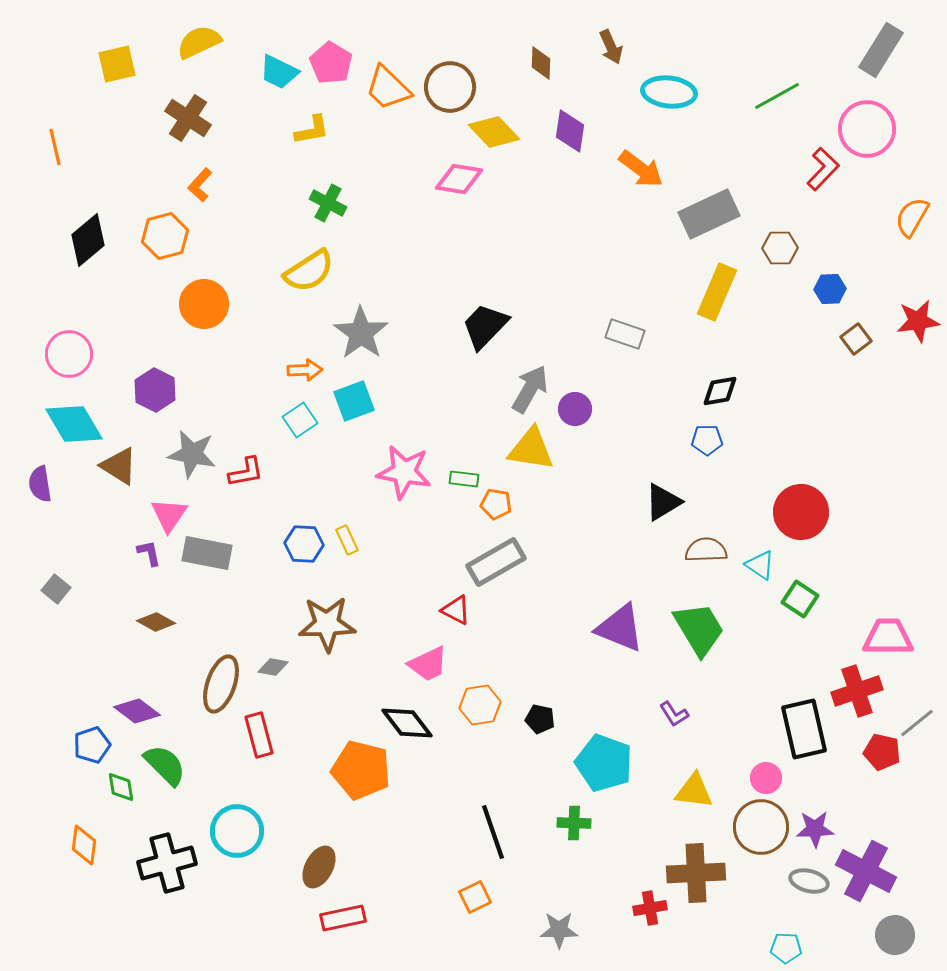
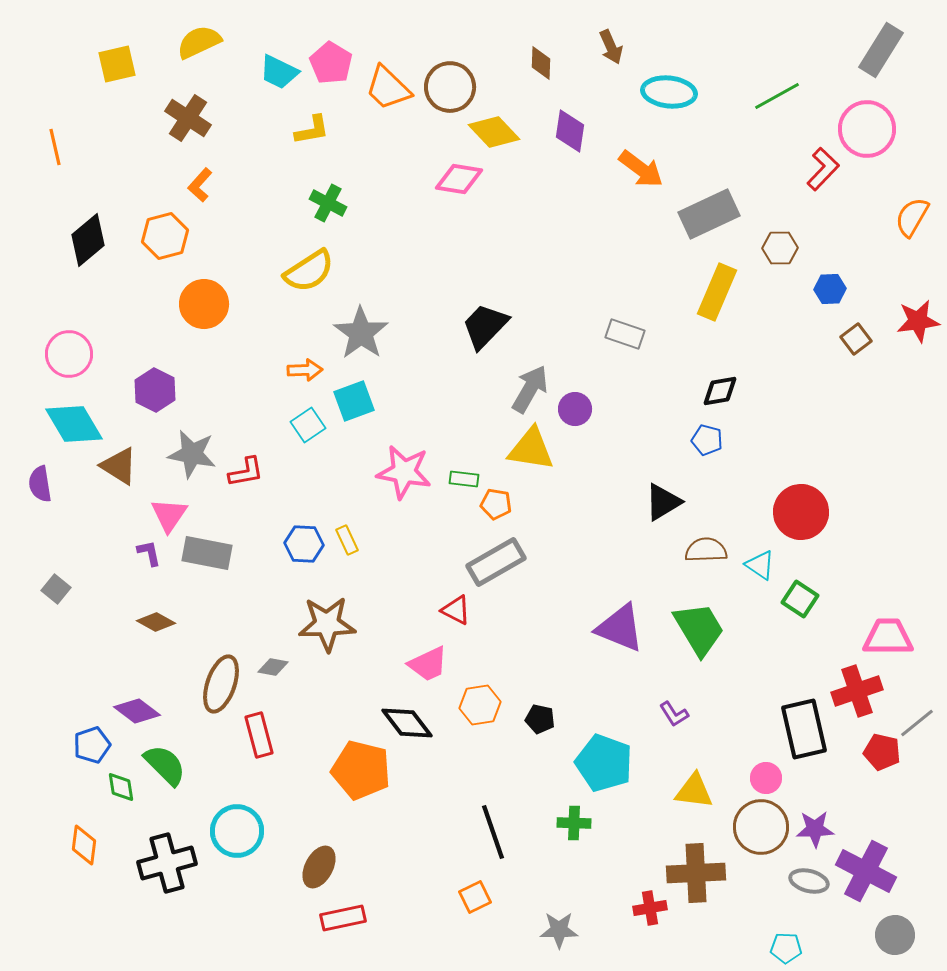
cyan square at (300, 420): moved 8 px right, 5 px down
blue pentagon at (707, 440): rotated 16 degrees clockwise
